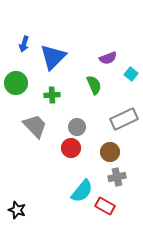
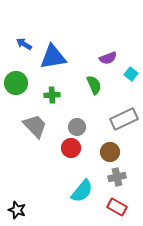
blue arrow: rotated 105 degrees clockwise
blue triangle: rotated 36 degrees clockwise
red rectangle: moved 12 px right, 1 px down
